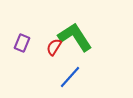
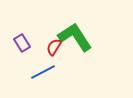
purple rectangle: rotated 54 degrees counterclockwise
blue line: moved 27 px left, 5 px up; rotated 20 degrees clockwise
